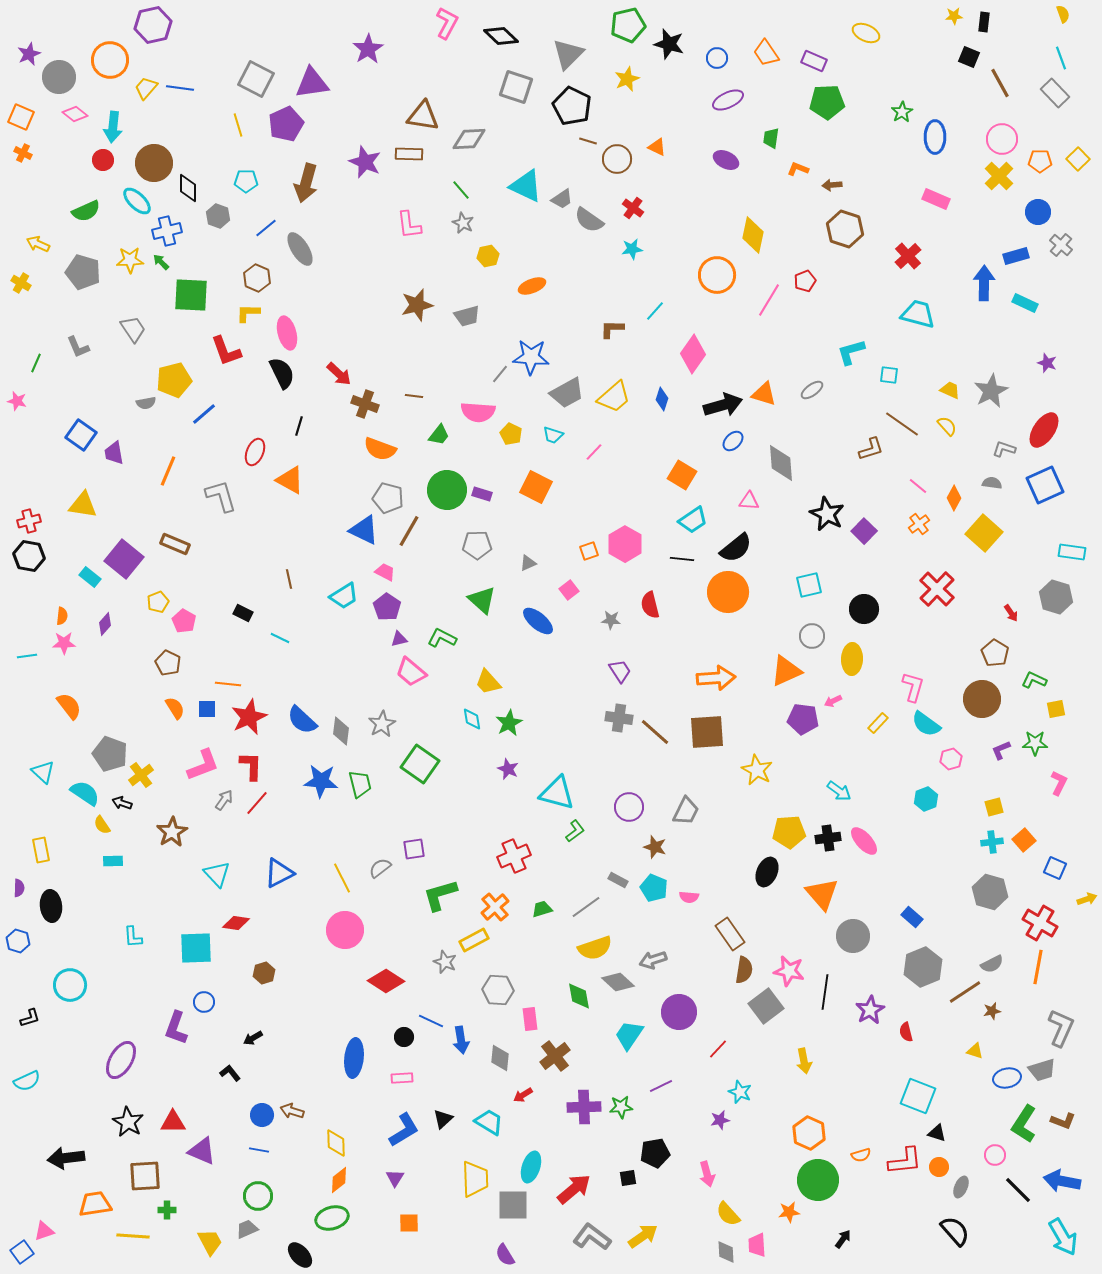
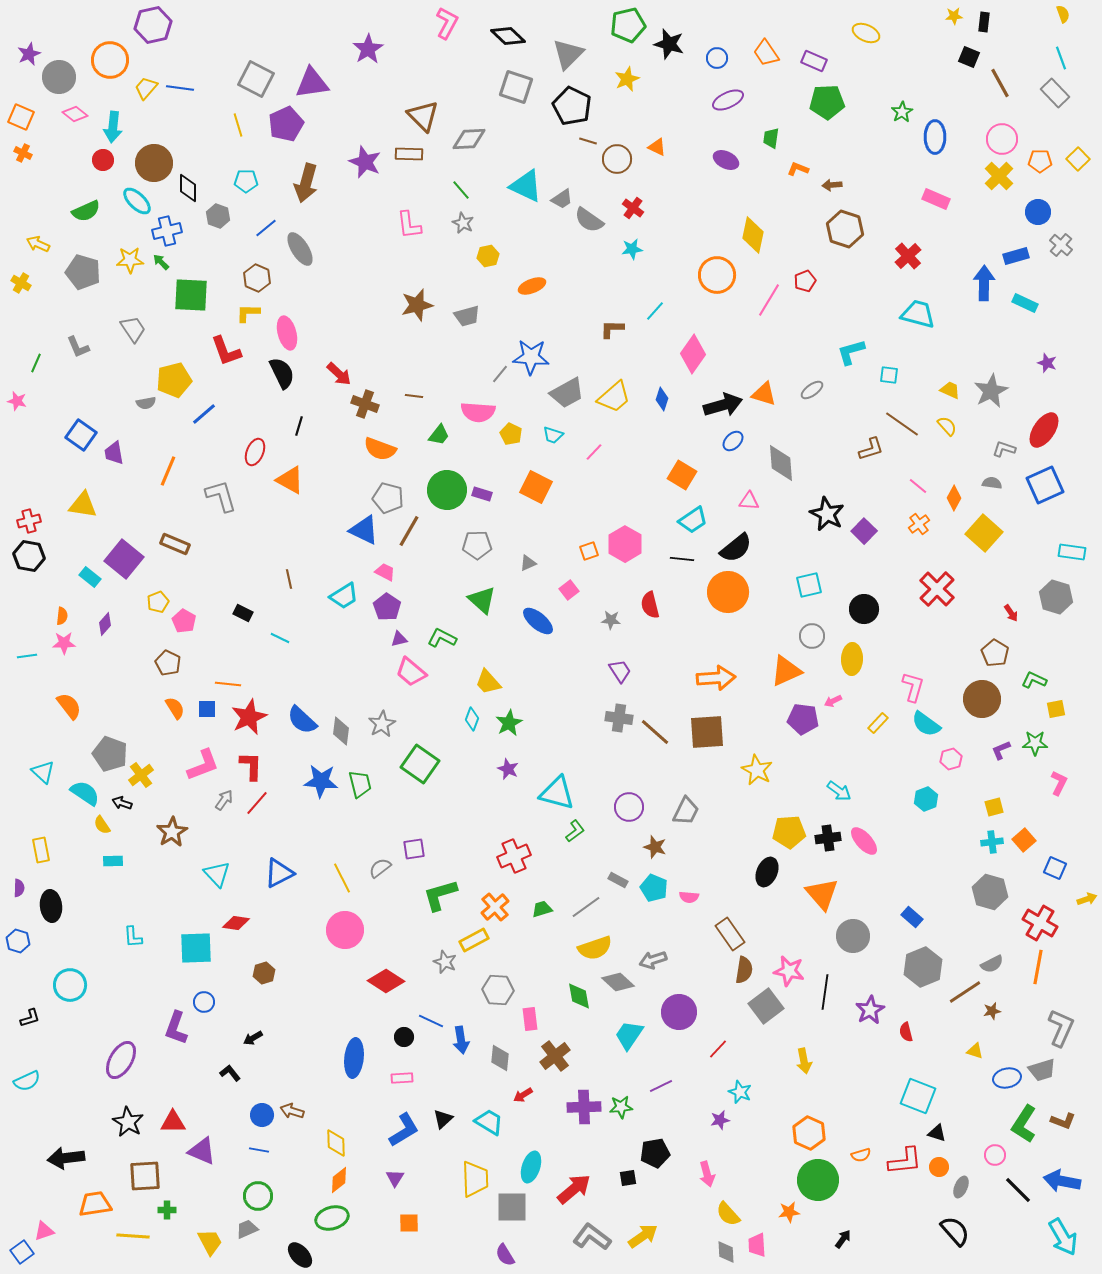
black diamond at (501, 36): moved 7 px right
brown triangle at (423, 116): rotated 36 degrees clockwise
cyan diamond at (472, 719): rotated 30 degrees clockwise
gray square at (513, 1205): moved 1 px left, 2 px down
